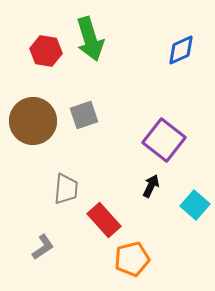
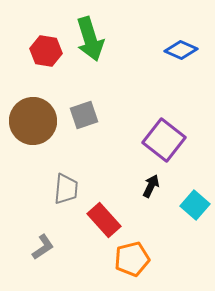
blue diamond: rotated 48 degrees clockwise
